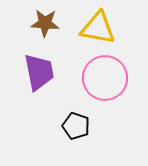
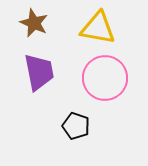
brown star: moved 11 px left; rotated 20 degrees clockwise
